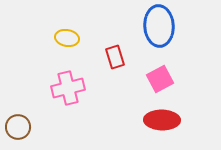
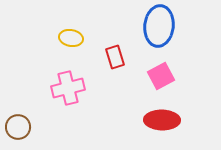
blue ellipse: rotated 9 degrees clockwise
yellow ellipse: moved 4 px right
pink square: moved 1 px right, 3 px up
